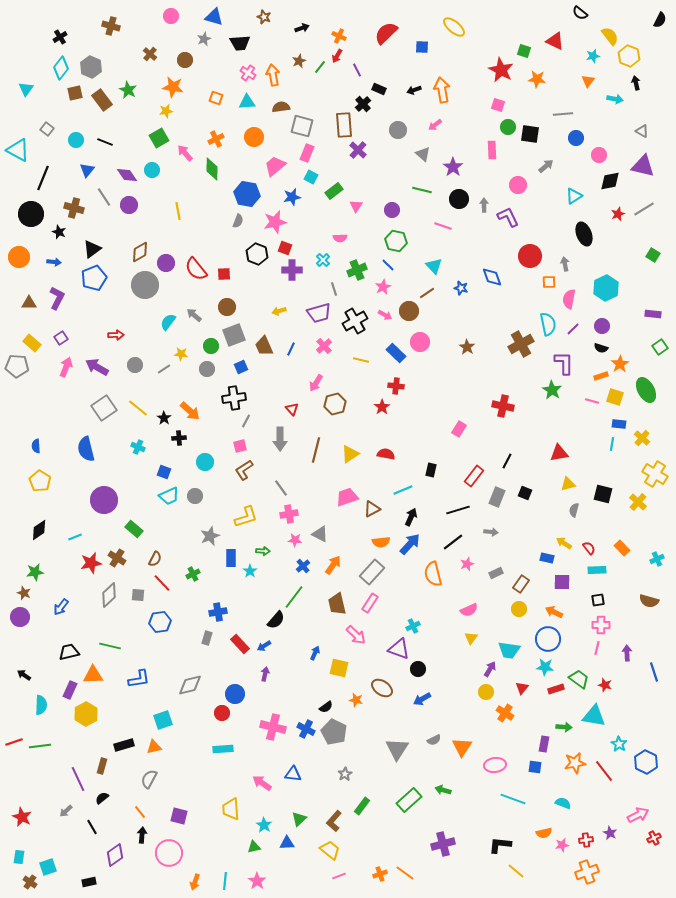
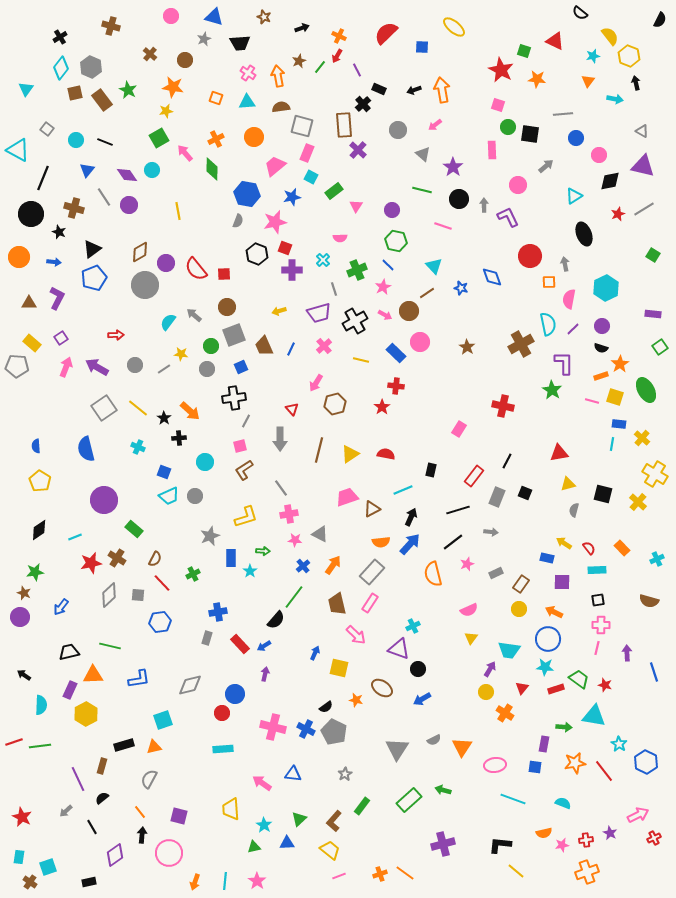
orange arrow at (273, 75): moved 5 px right, 1 px down
brown line at (316, 450): moved 3 px right
